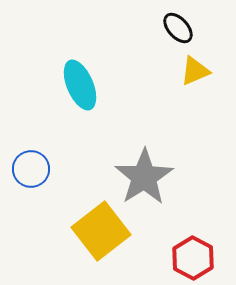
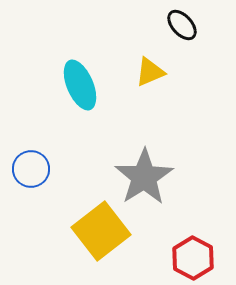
black ellipse: moved 4 px right, 3 px up
yellow triangle: moved 45 px left, 1 px down
